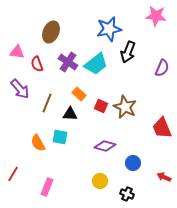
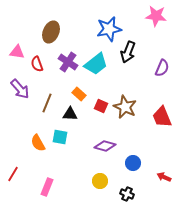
red trapezoid: moved 11 px up
